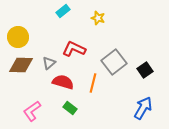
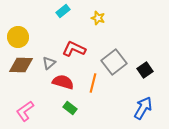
pink L-shape: moved 7 px left
